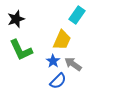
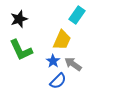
black star: moved 3 px right
